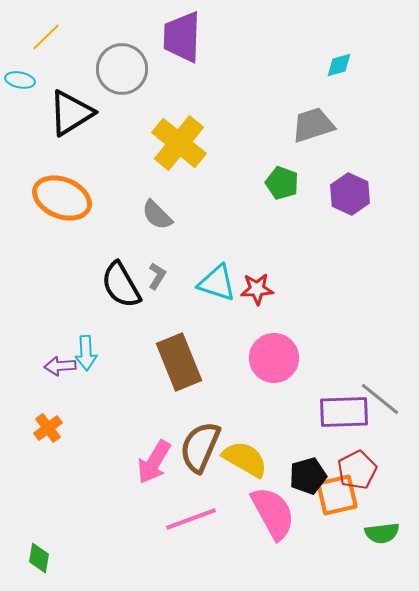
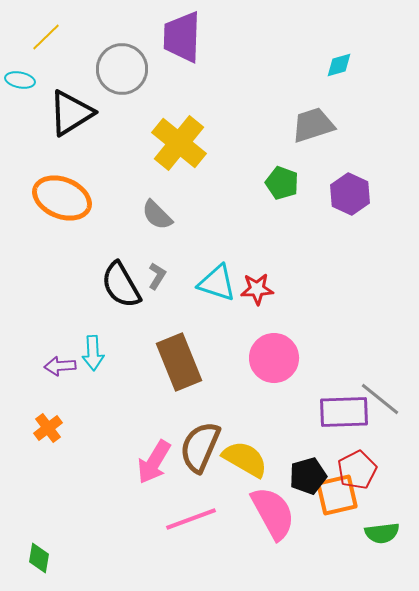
cyan arrow: moved 7 px right
